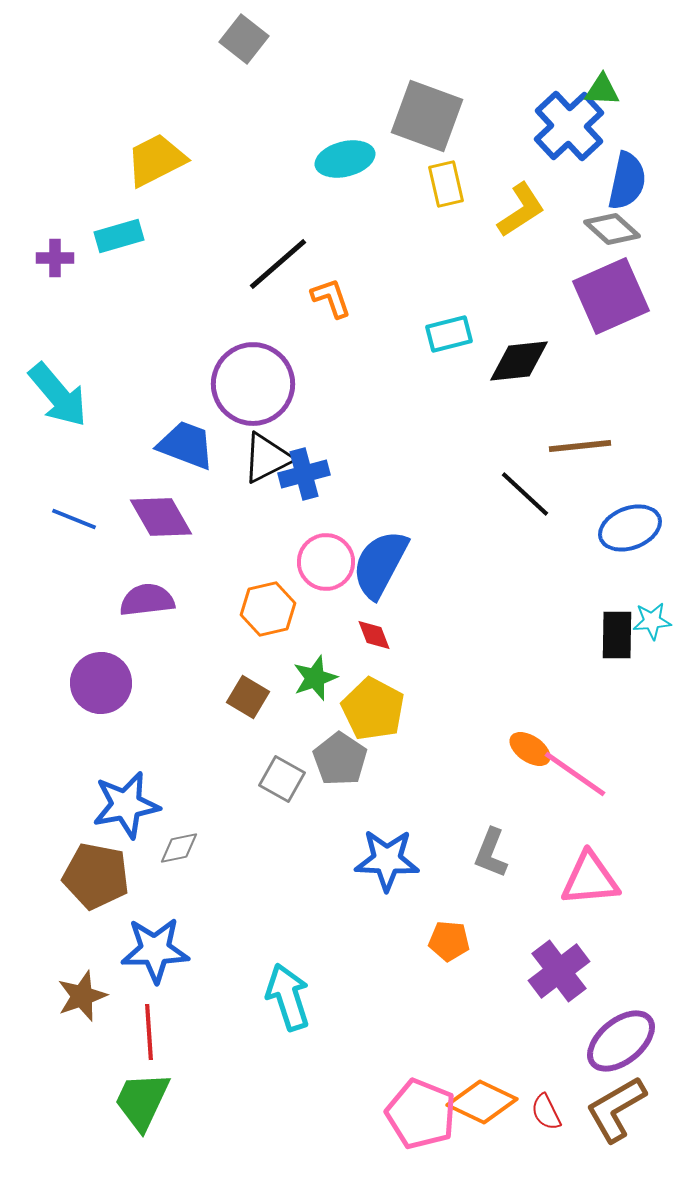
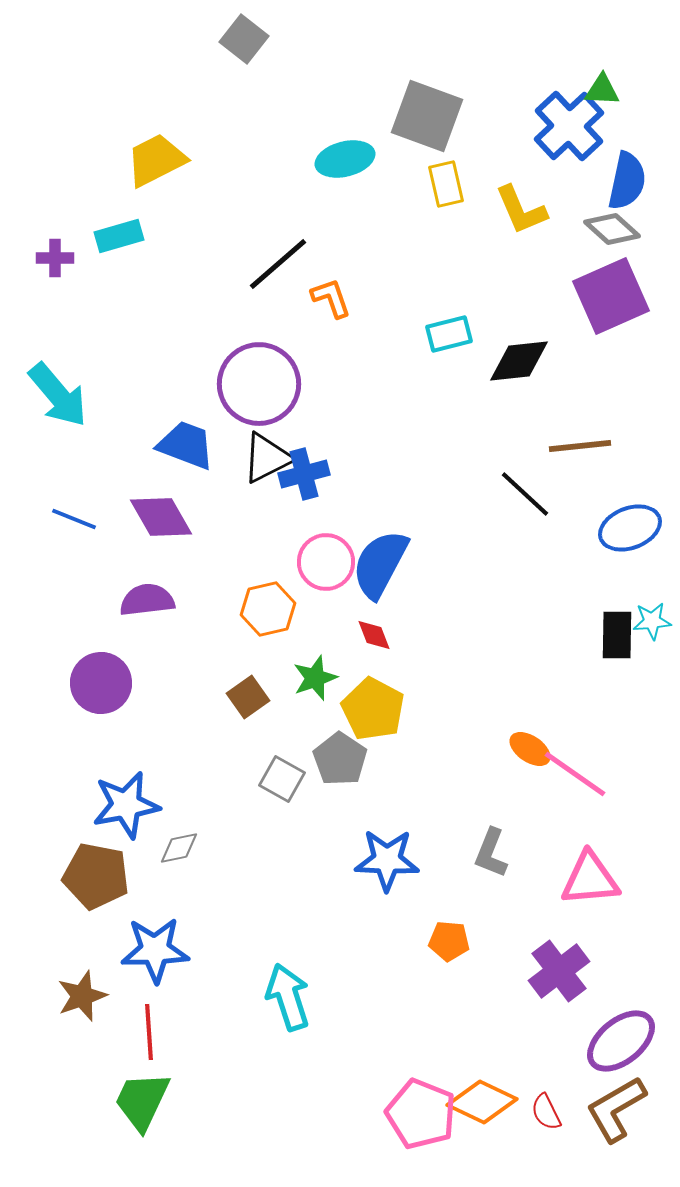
yellow L-shape at (521, 210): rotated 100 degrees clockwise
purple circle at (253, 384): moved 6 px right
brown square at (248, 697): rotated 24 degrees clockwise
